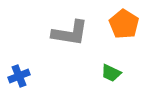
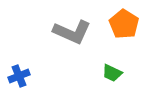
gray L-shape: moved 2 px right, 1 px up; rotated 15 degrees clockwise
green trapezoid: moved 1 px right
